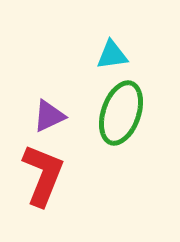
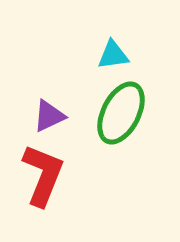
cyan triangle: moved 1 px right
green ellipse: rotated 8 degrees clockwise
